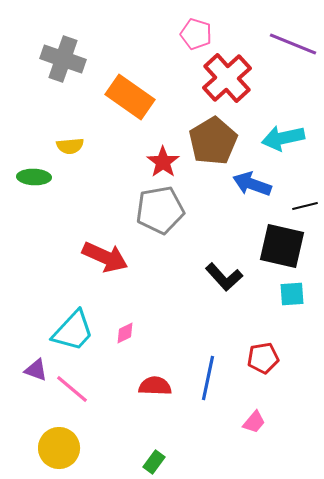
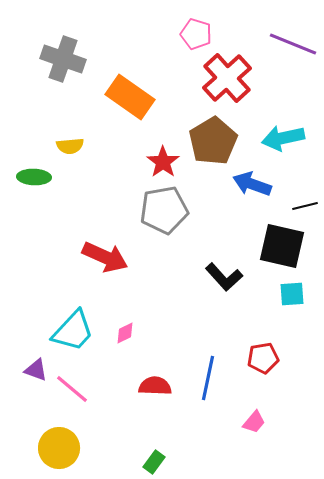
gray pentagon: moved 4 px right
